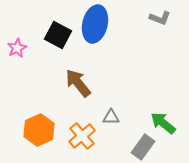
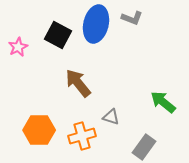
gray L-shape: moved 28 px left
blue ellipse: moved 1 px right
pink star: moved 1 px right, 1 px up
gray triangle: rotated 18 degrees clockwise
green arrow: moved 21 px up
orange hexagon: rotated 24 degrees clockwise
orange cross: rotated 24 degrees clockwise
gray rectangle: moved 1 px right
